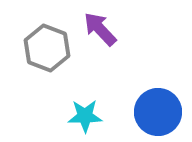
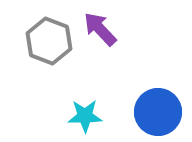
gray hexagon: moved 2 px right, 7 px up
